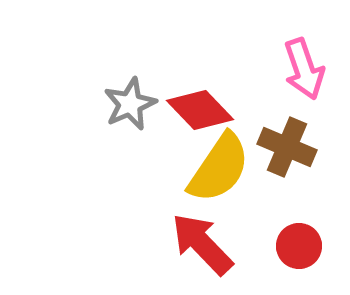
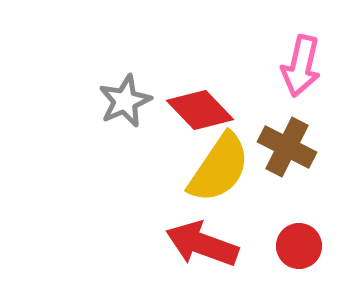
pink arrow: moved 3 px left, 3 px up; rotated 32 degrees clockwise
gray star: moved 5 px left, 3 px up
brown cross: rotated 4 degrees clockwise
red arrow: rotated 26 degrees counterclockwise
